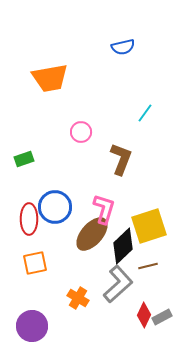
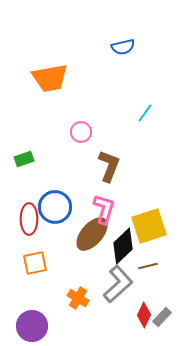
brown L-shape: moved 12 px left, 7 px down
gray rectangle: rotated 18 degrees counterclockwise
